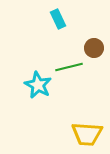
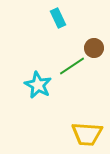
cyan rectangle: moved 1 px up
green line: moved 3 px right, 1 px up; rotated 20 degrees counterclockwise
